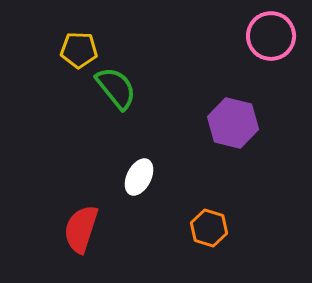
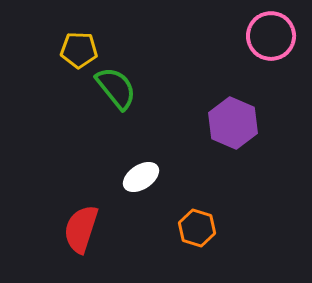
purple hexagon: rotated 9 degrees clockwise
white ellipse: moved 2 px right; rotated 30 degrees clockwise
orange hexagon: moved 12 px left
